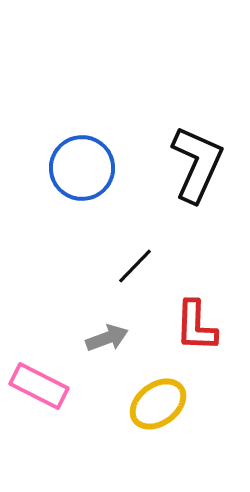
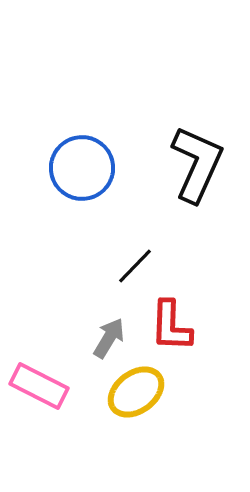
red L-shape: moved 25 px left
gray arrow: moved 2 px right; rotated 39 degrees counterclockwise
yellow ellipse: moved 22 px left, 12 px up
